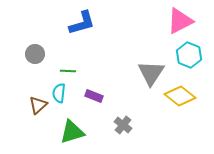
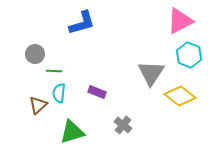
green line: moved 14 px left
purple rectangle: moved 3 px right, 4 px up
